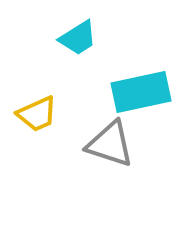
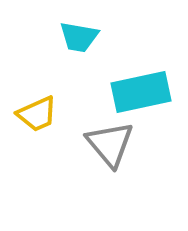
cyan trapezoid: moved 1 px right, 1 px up; rotated 42 degrees clockwise
gray triangle: rotated 32 degrees clockwise
